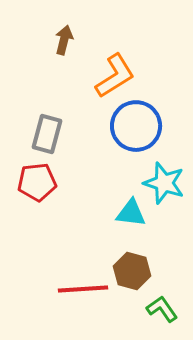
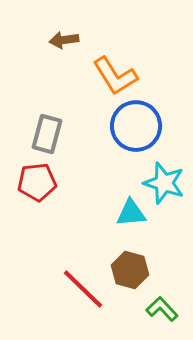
brown arrow: rotated 112 degrees counterclockwise
orange L-shape: rotated 90 degrees clockwise
cyan triangle: rotated 12 degrees counterclockwise
brown hexagon: moved 2 px left, 1 px up
red line: rotated 48 degrees clockwise
green L-shape: rotated 8 degrees counterclockwise
